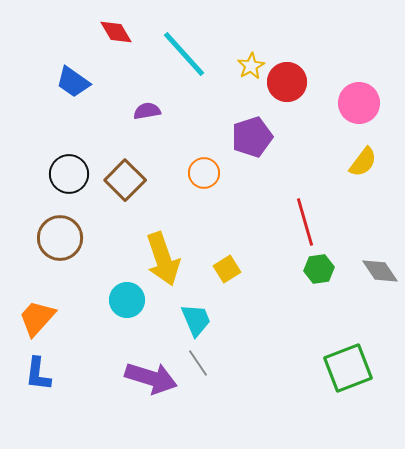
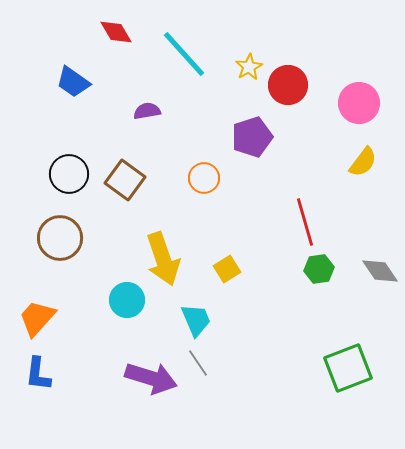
yellow star: moved 2 px left, 1 px down
red circle: moved 1 px right, 3 px down
orange circle: moved 5 px down
brown square: rotated 9 degrees counterclockwise
